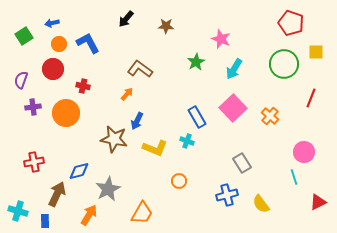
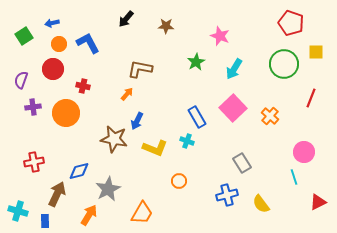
pink star at (221, 39): moved 1 px left, 3 px up
brown L-shape at (140, 69): rotated 25 degrees counterclockwise
